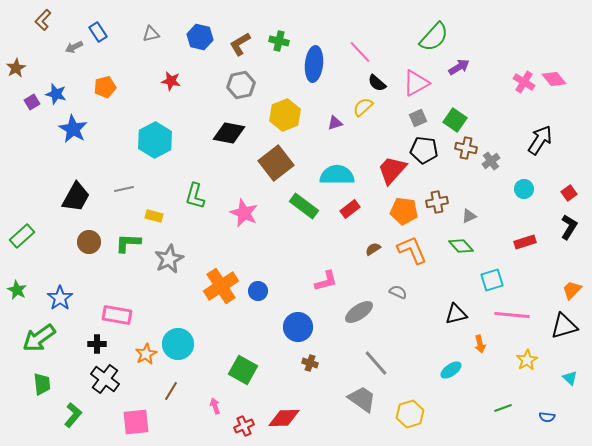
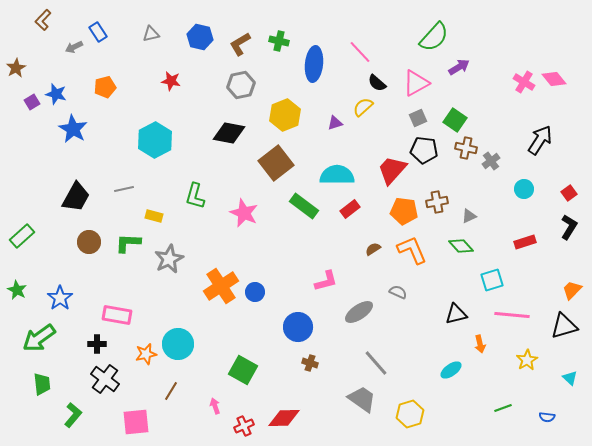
blue circle at (258, 291): moved 3 px left, 1 px down
orange star at (146, 354): rotated 15 degrees clockwise
